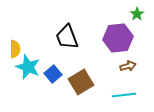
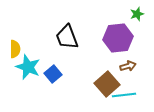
green star: rotated 16 degrees clockwise
brown square: moved 26 px right, 2 px down; rotated 10 degrees counterclockwise
